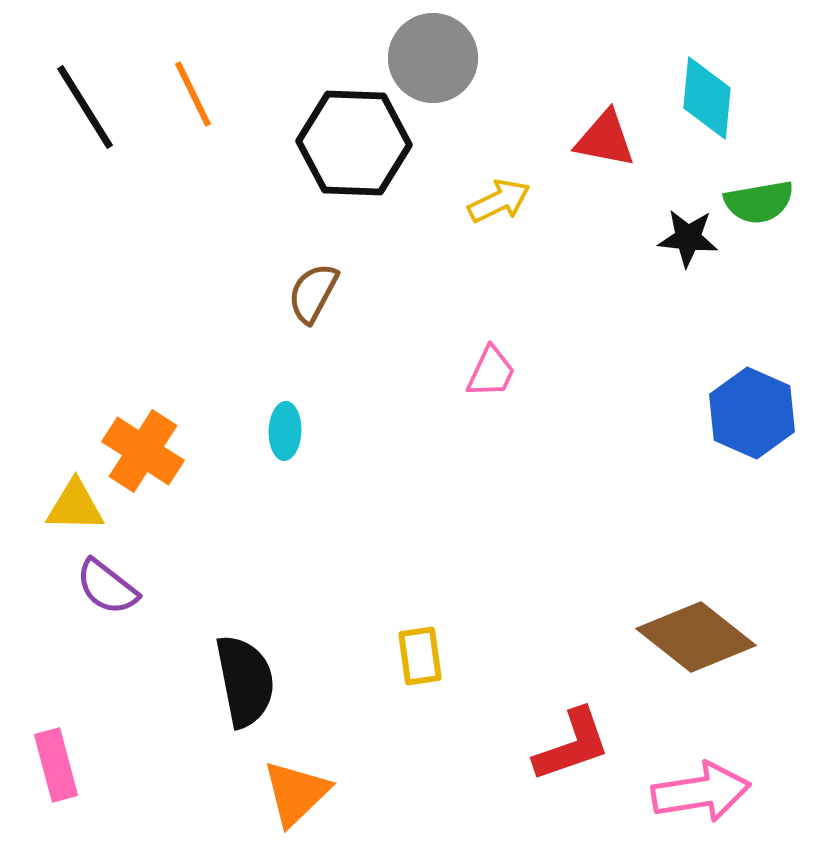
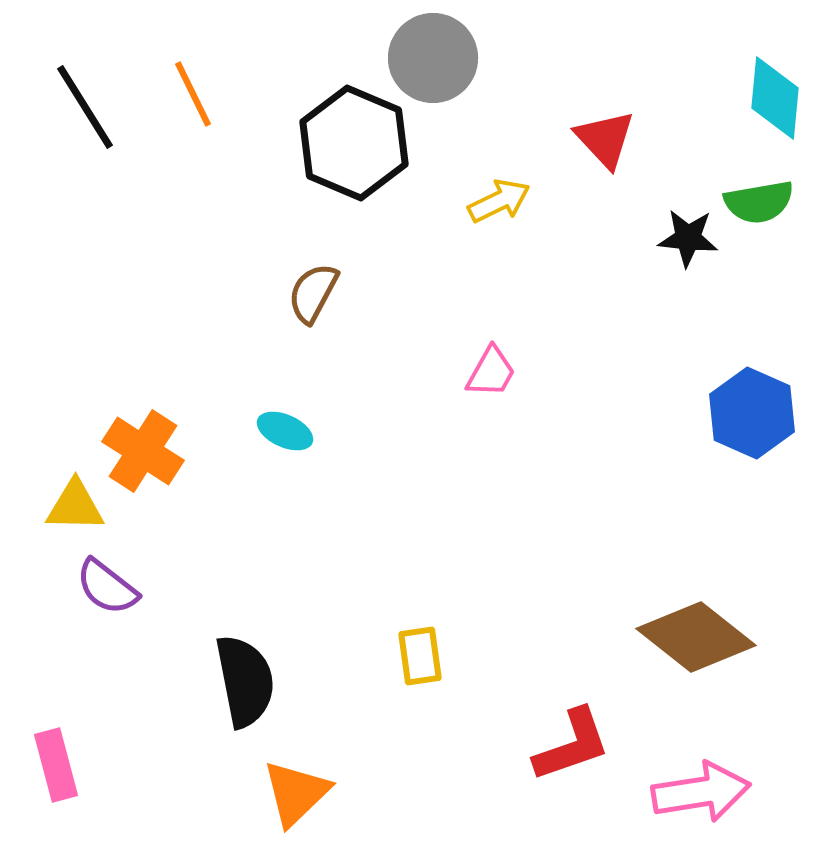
cyan diamond: moved 68 px right
red triangle: rotated 36 degrees clockwise
black hexagon: rotated 21 degrees clockwise
pink trapezoid: rotated 4 degrees clockwise
cyan ellipse: rotated 68 degrees counterclockwise
